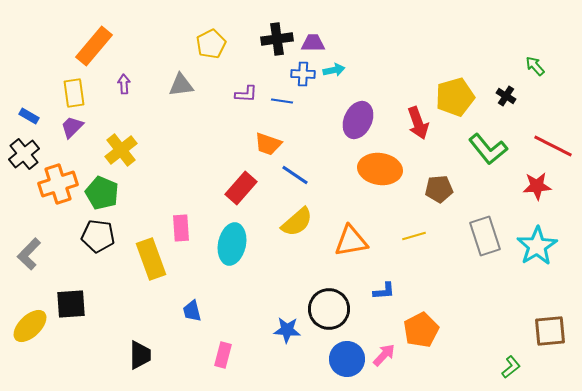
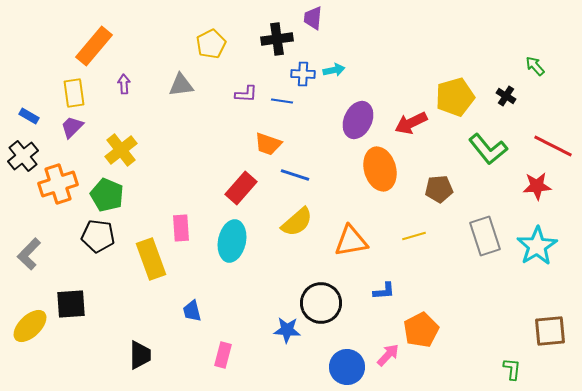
purple trapezoid at (313, 43): moved 25 px up; rotated 85 degrees counterclockwise
red arrow at (418, 123): moved 7 px left; rotated 84 degrees clockwise
black cross at (24, 154): moved 1 px left, 2 px down
orange ellipse at (380, 169): rotated 66 degrees clockwise
blue line at (295, 175): rotated 16 degrees counterclockwise
green pentagon at (102, 193): moved 5 px right, 2 px down
cyan ellipse at (232, 244): moved 3 px up
black circle at (329, 309): moved 8 px left, 6 px up
pink arrow at (384, 355): moved 4 px right
blue circle at (347, 359): moved 8 px down
green L-shape at (511, 367): moved 1 px right, 2 px down; rotated 45 degrees counterclockwise
